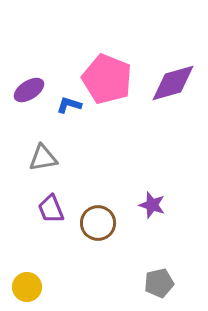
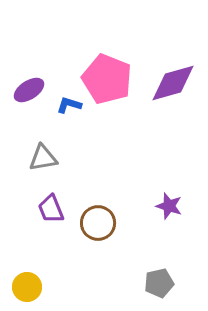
purple star: moved 17 px right, 1 px down
